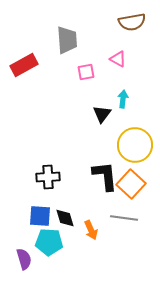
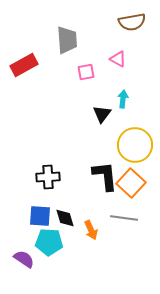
orange square: moved 1 px up
purple semicircle: rotated 40 degrees counterclockwise
